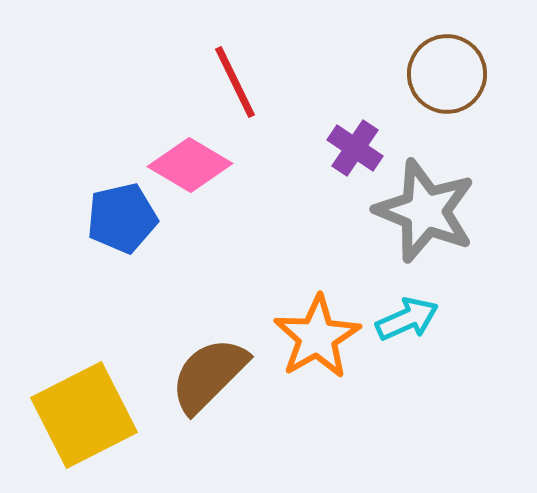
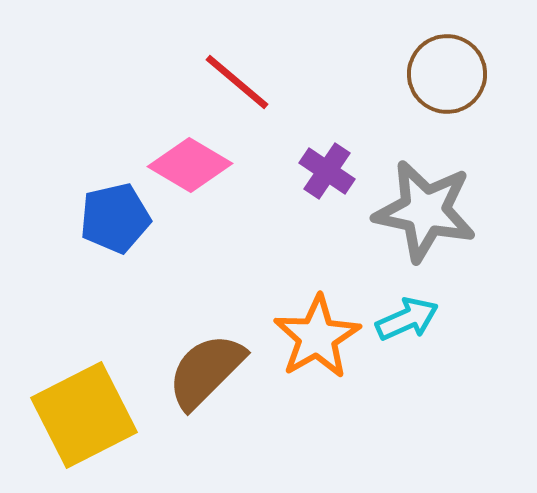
red line: moved 2 px right; rotated 24 degrees counterclockwise
purple cross: moved 28 px left, 23 px down
gray star: rotated 10 degrees counterclockwise
blue pentagon: moved 7 px left
brown semicircle: moved 3 px left, 4 px up
